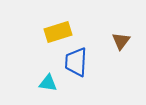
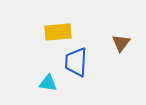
yellow rectangle: rotated 12 degrees clockwise
brown triangle: moved 2 px down
